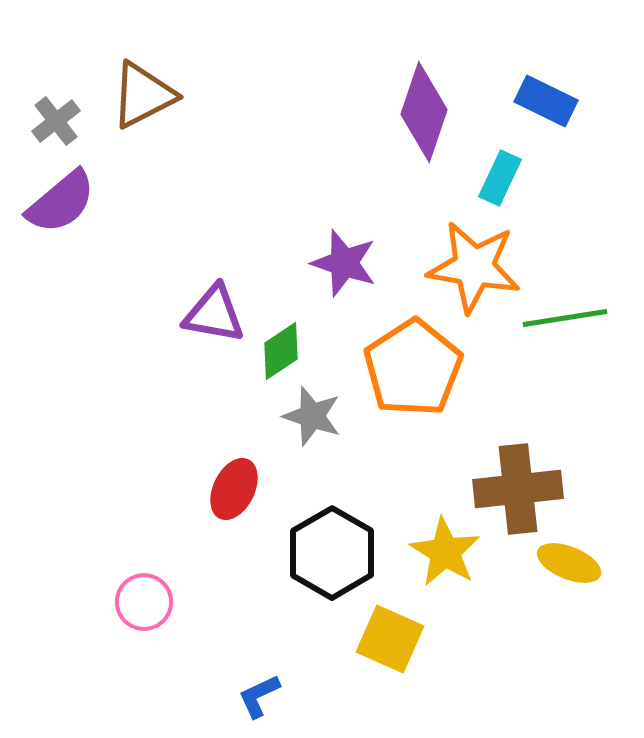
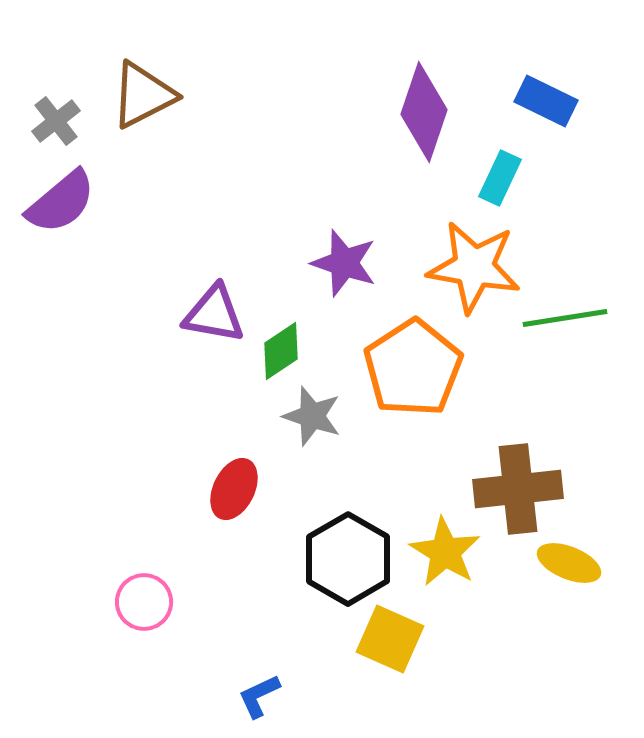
black hexagon: moved 16 px right, 6 px down
